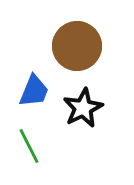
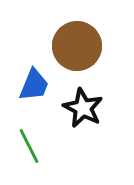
blue trapezoid: moved 6 px up
black star: rotated 18 degrees counterclockwise
